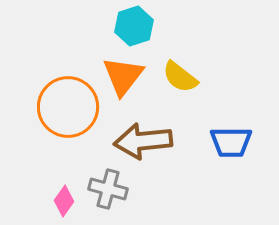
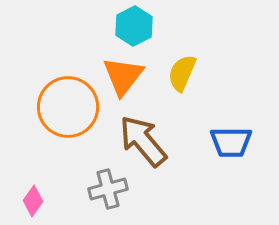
cyan hexagon: rotated 9 degrees counterclockwise
yellow semicircle: moved 2 px right, 4 px up; rotated 75 degrees clockwise
brown arrow: rotated 56 degrees clockwise
gray cross: rotated 30 degrees counterclockwise
pink diamond: moved 31 px left
